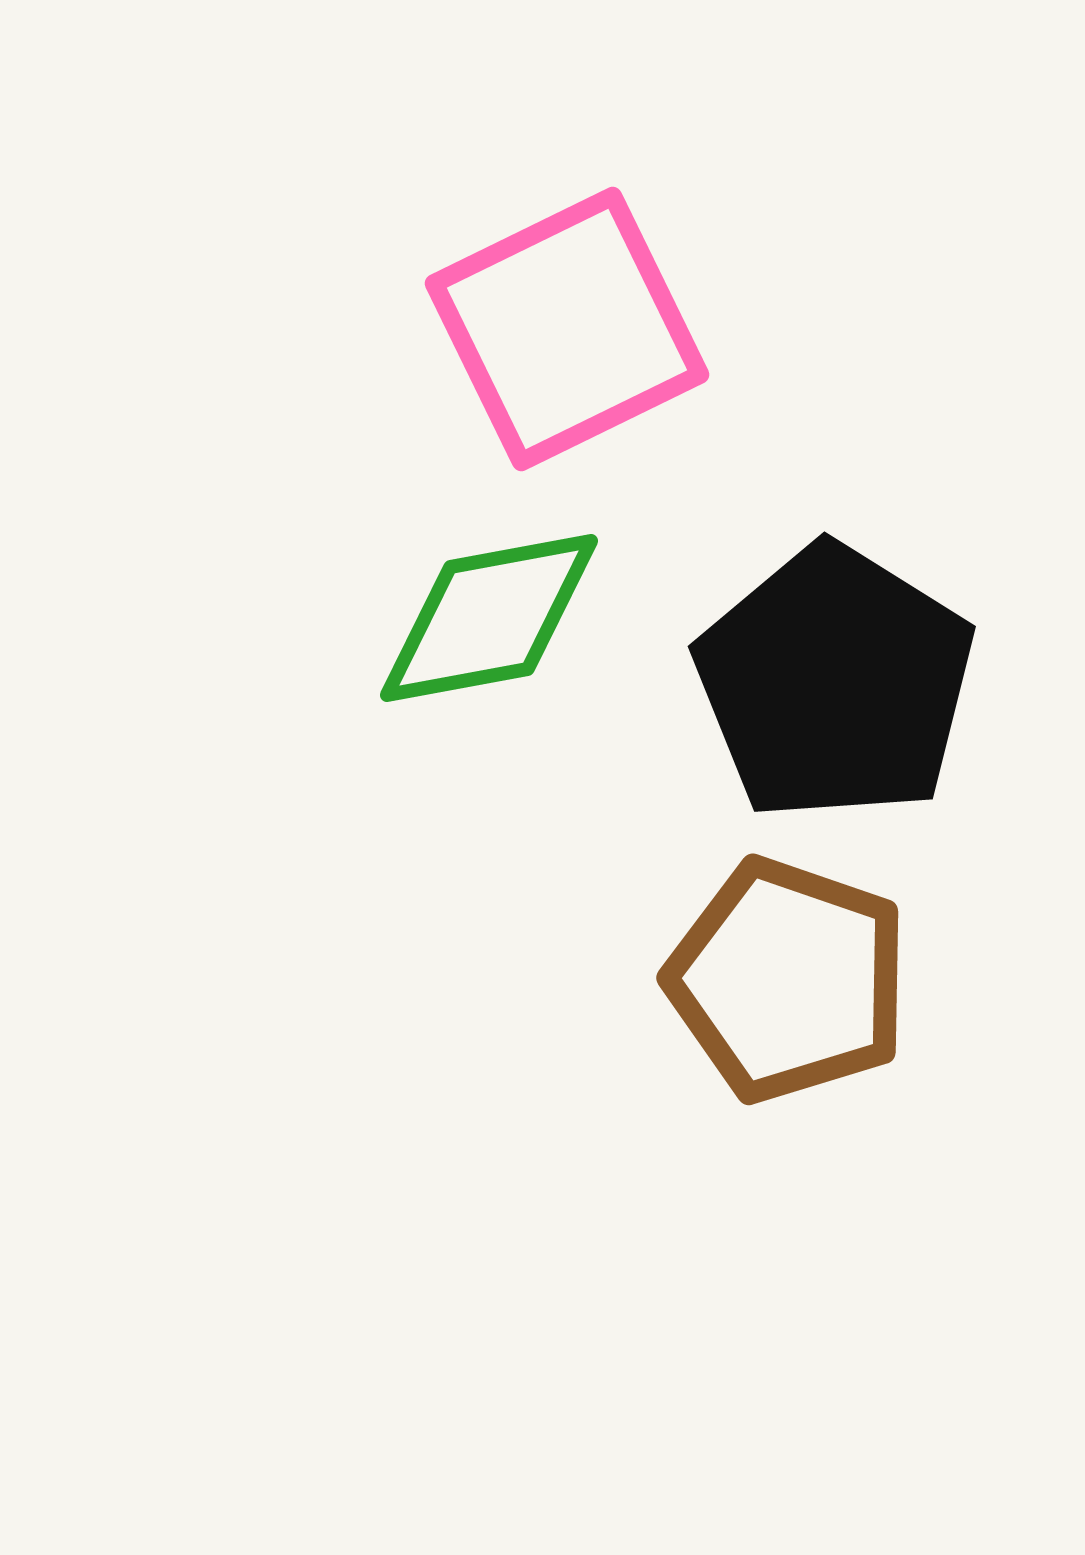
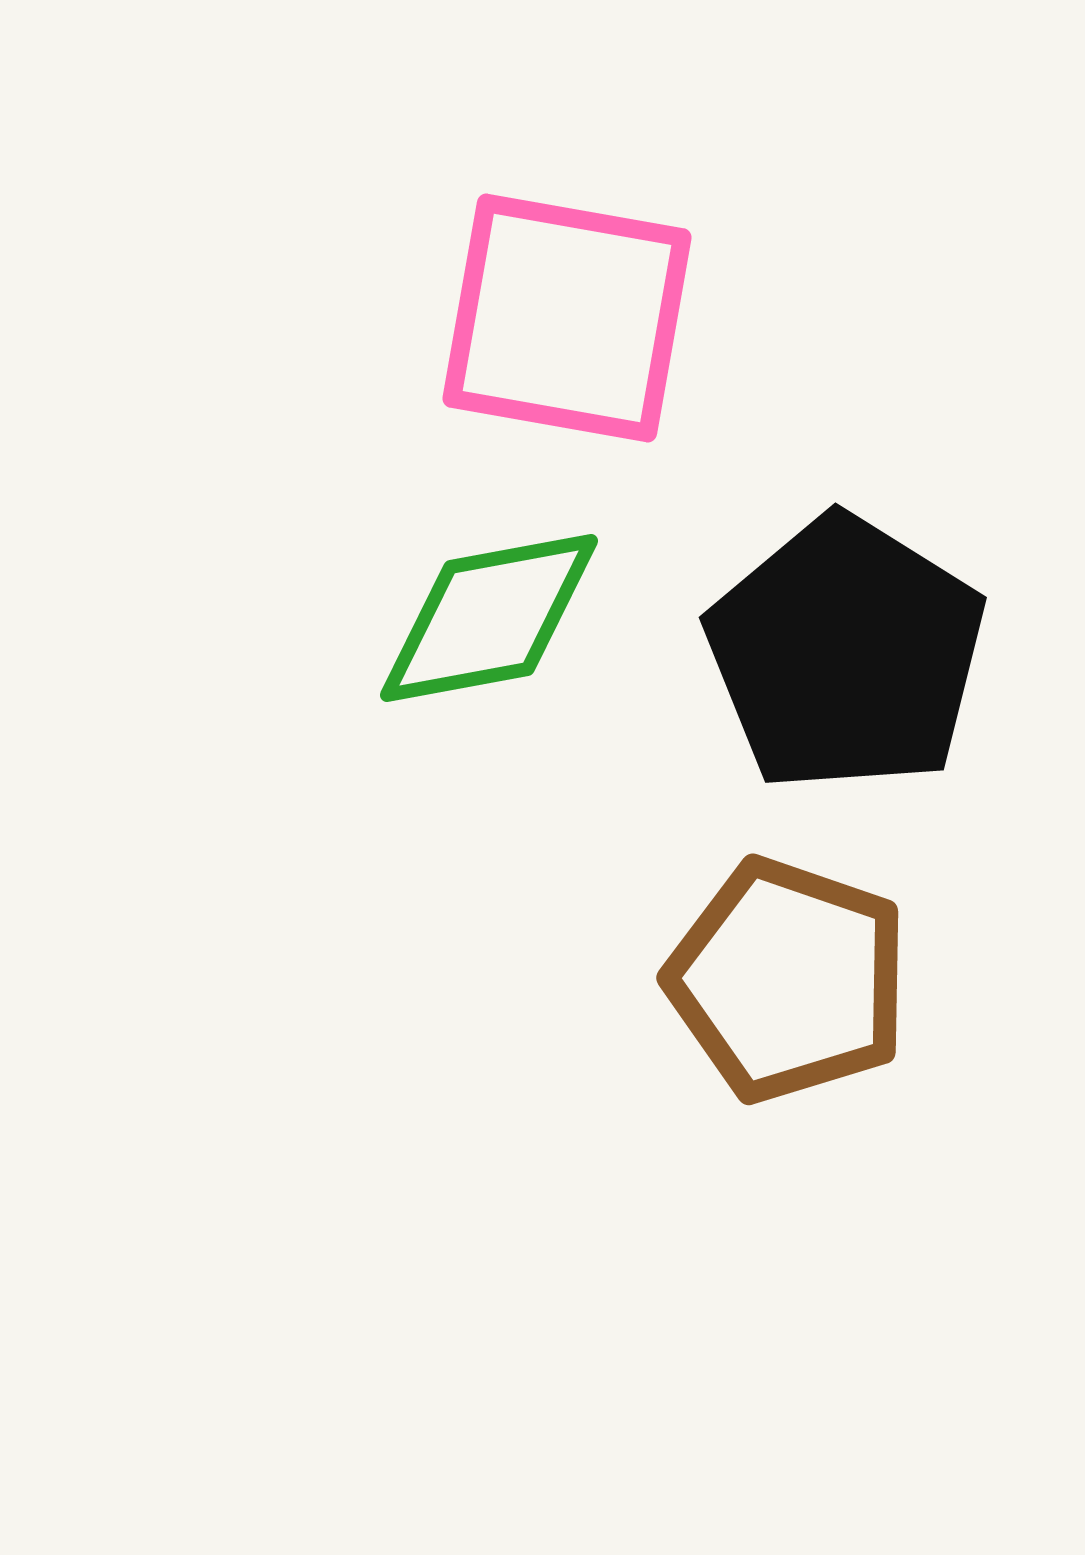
pink square: moved 11 px up; rotated 36 degrees clockwise
black pentagon: moved 11 px right, 29 px up
